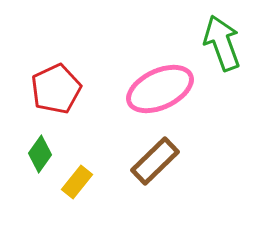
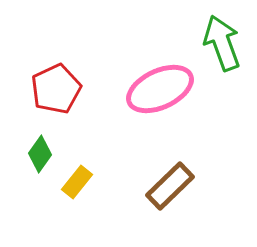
brown rectangle: moved 15 px right, 25 px down
